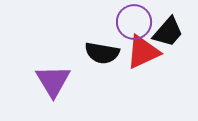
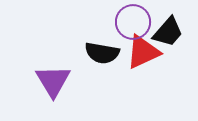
purple circle: moved 1 px left
